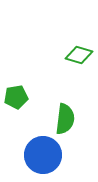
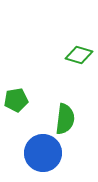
green pentagon: moved 3 px down
blue circle: moved 2 px up
